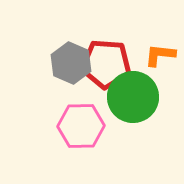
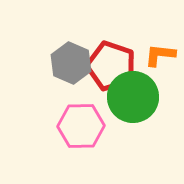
red pentagon: moved 5 px right, 2 px down; rotated 15 degrees clockwise
